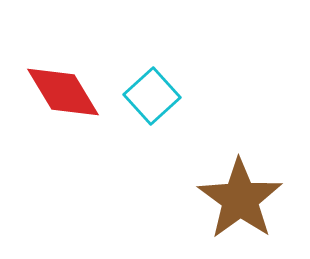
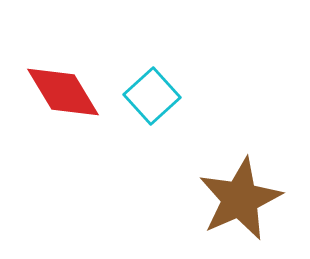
brown star: rotated 12 degrees clockwise
